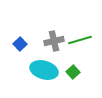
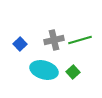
gray cross: moved 1 px up
